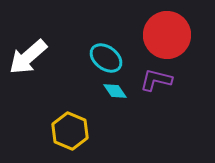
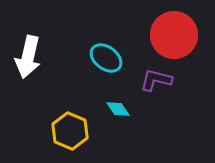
red circle: moved 7 px right
white arrow: rotated 36 degrees counterclockwise
cyan diamond: moved 3 px right, 18 px down
